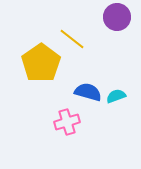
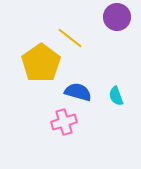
yellow line: moved 2 px left, 1 px up
blue semicircle: moved 10 px left
cyan semicircle: rotated 90 degrees counterclockwise
pink cross: moved 3 px left
